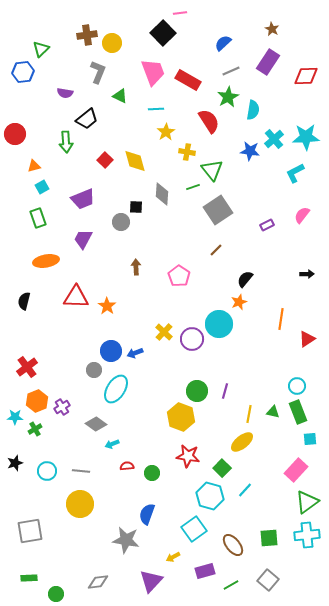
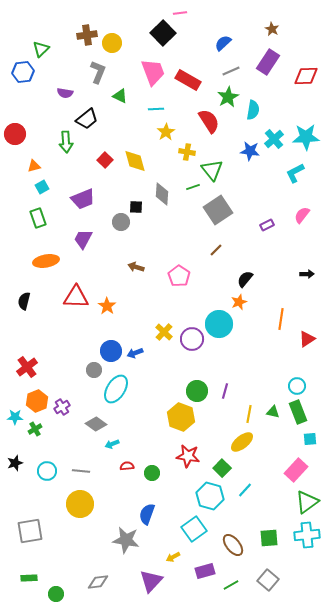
brown arrow at (136, 267): rotated 70 degrees counterclockwise
